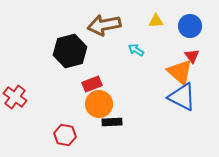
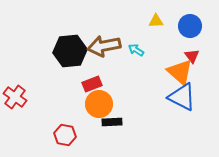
brown arrow: moved 21 px down
black hexagon: rotated 8 degrees clockwise
